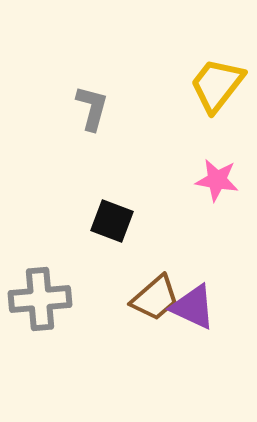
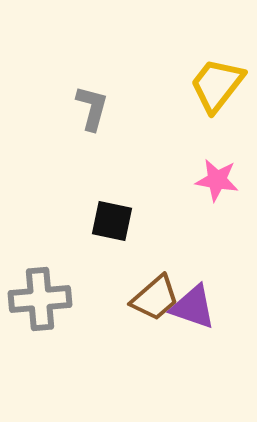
black square: rotated 9 degrees counterclockwise
purple triangle: rotated 6 degrees counterclockwise
